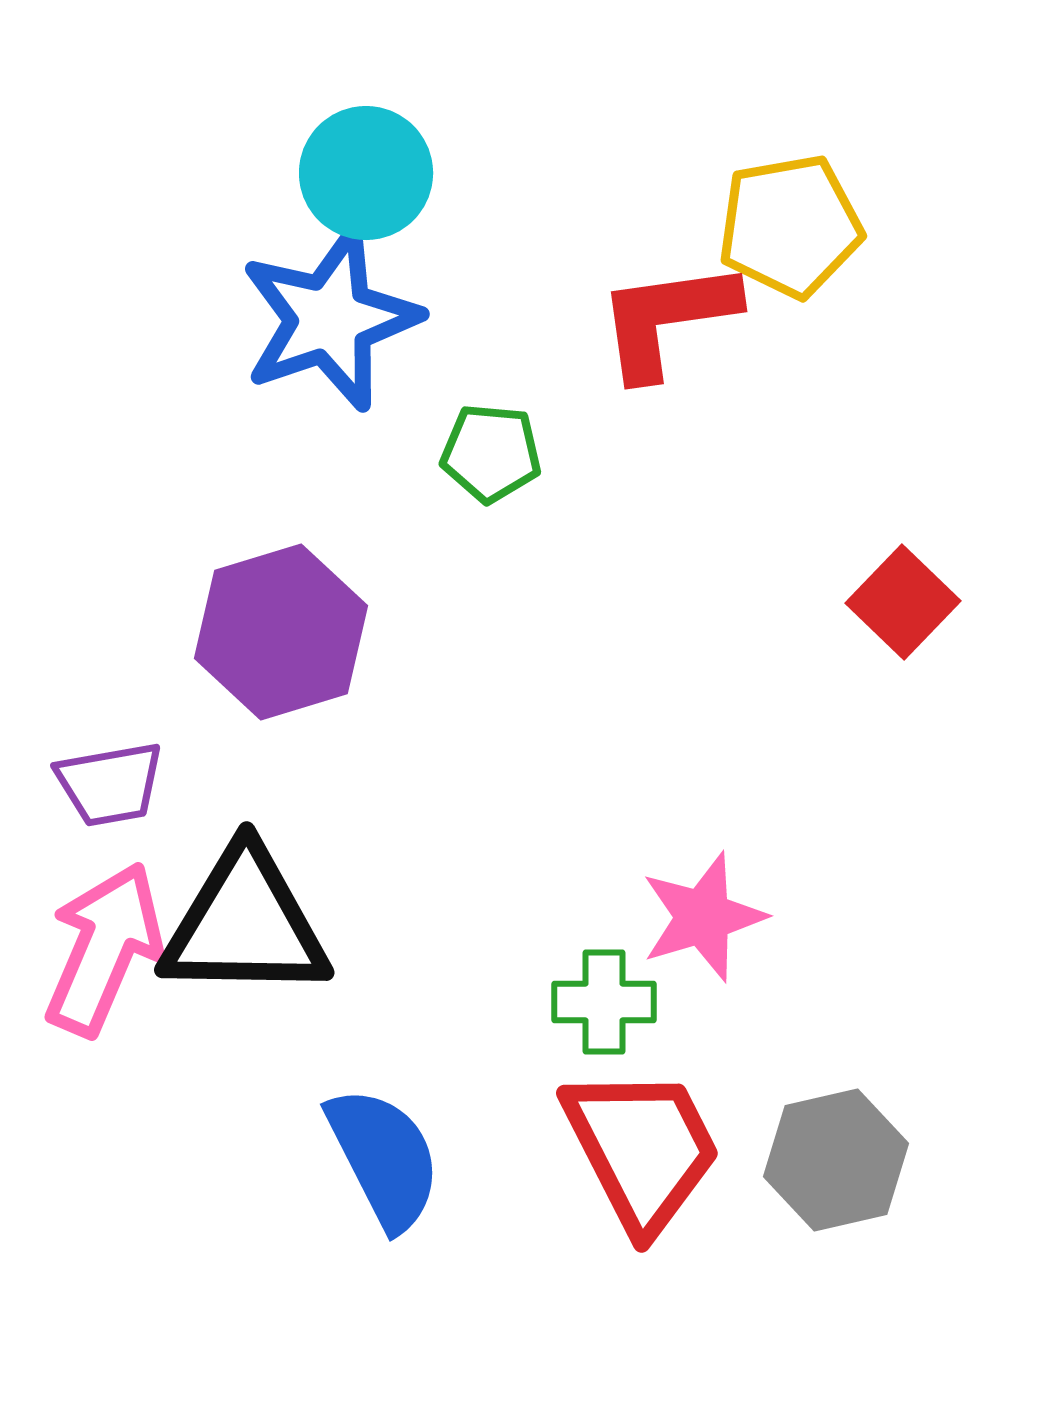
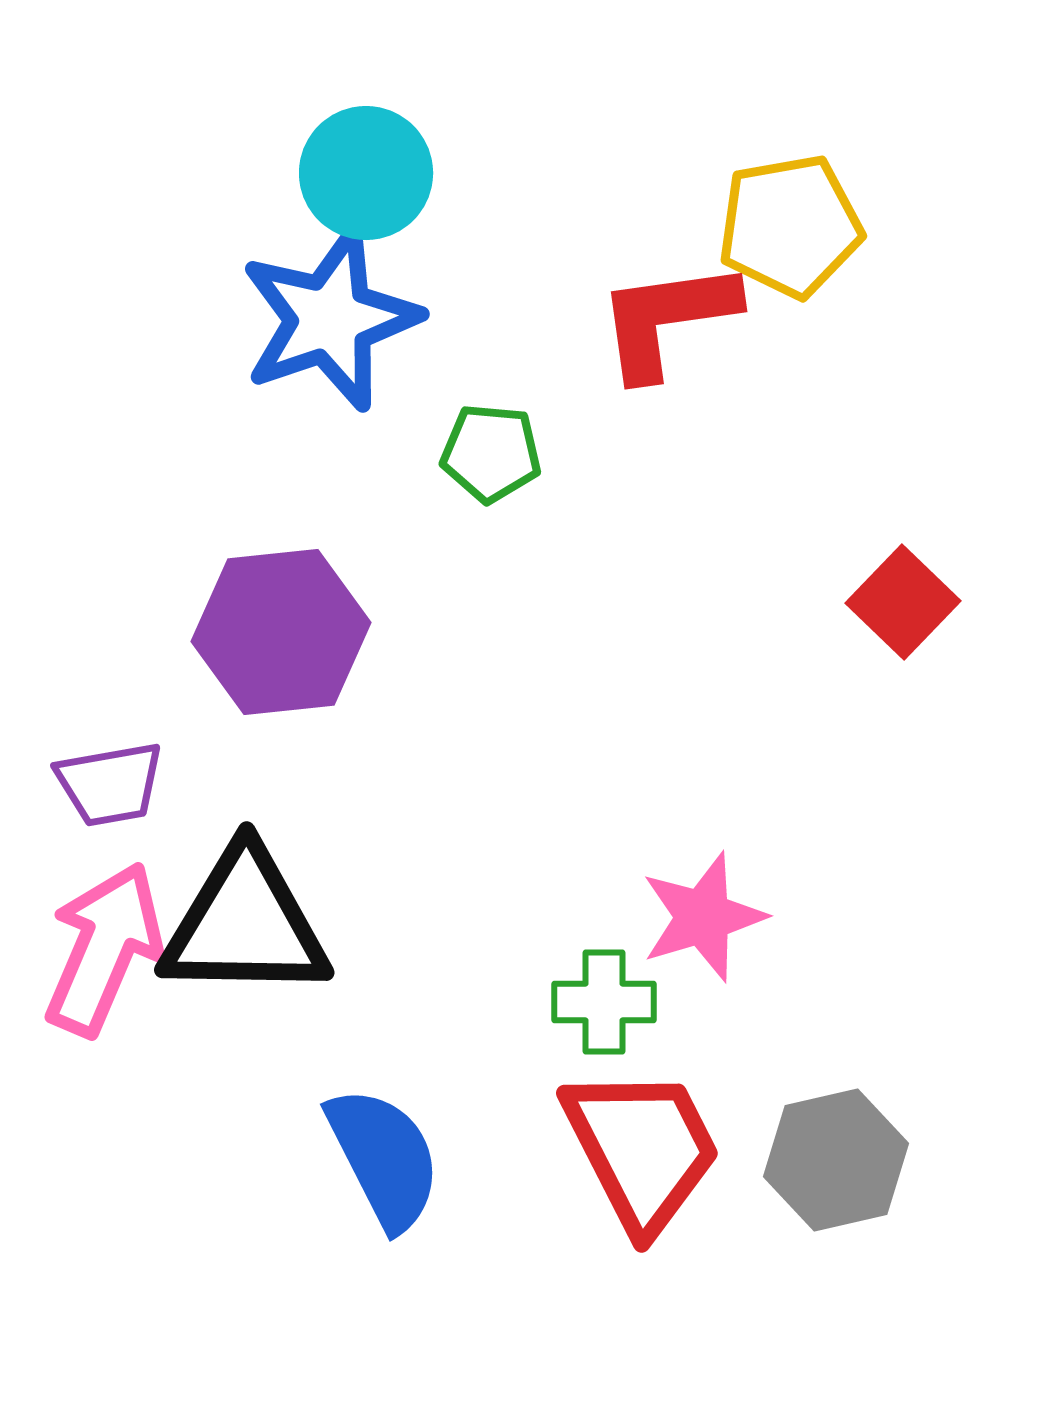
purple hexagon: rotated 11 degrees clockwise
